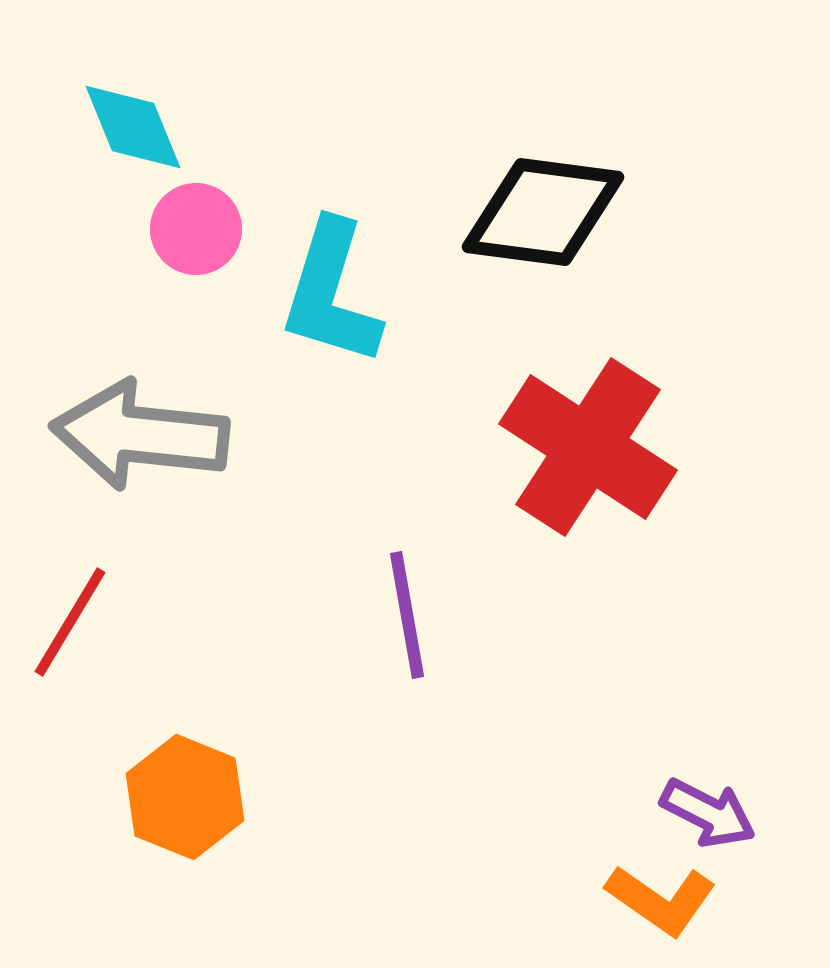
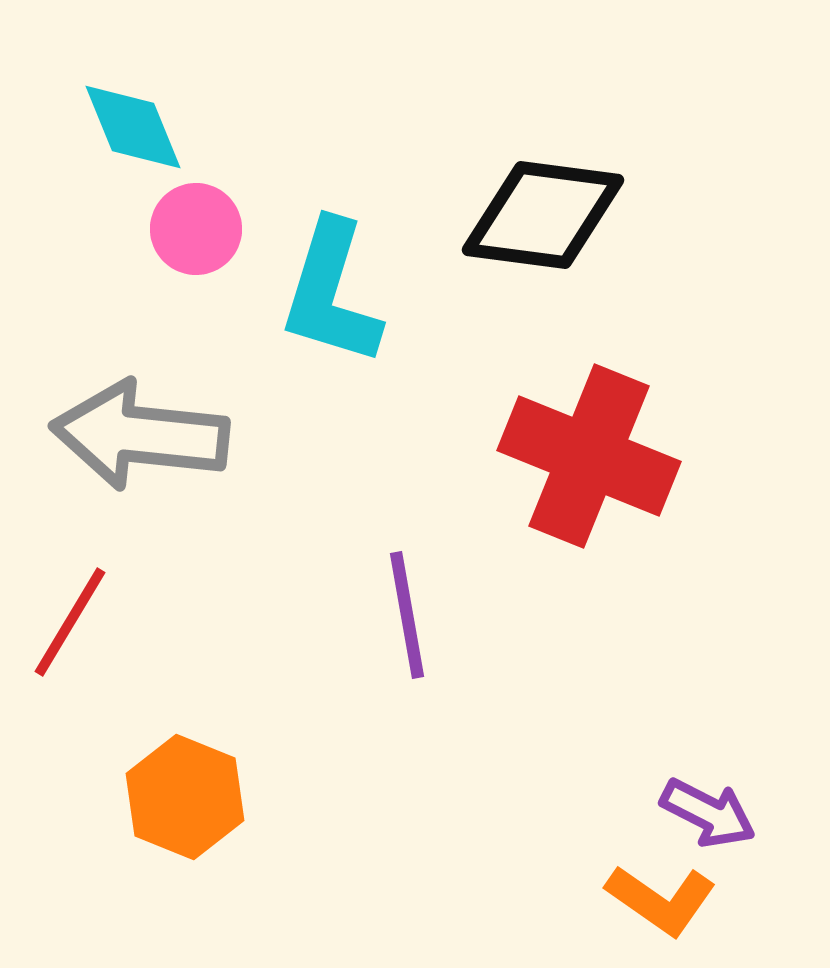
black diamond: moved 3 px down
red cross: moved 1 px right, 9 px down; rotated 11 degrees counterclockwise
